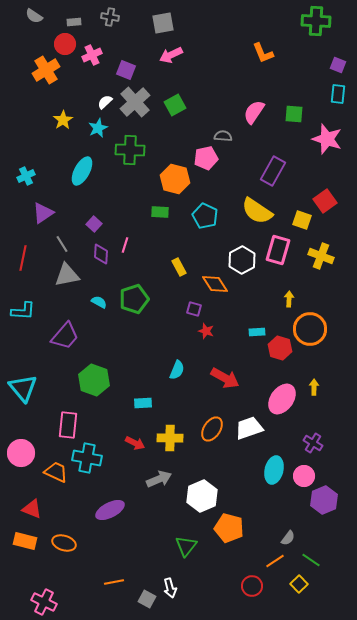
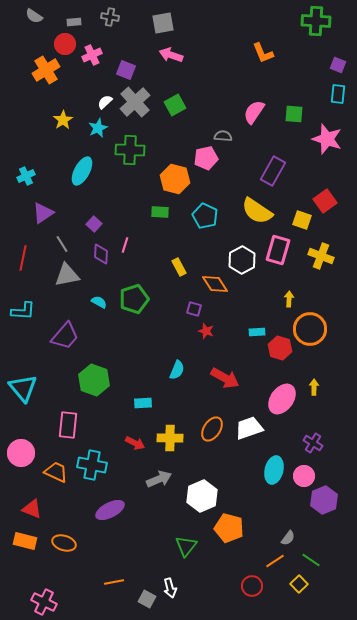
pink arrow at (171, 55): rotated 45 degrees clockwise
cyan cross at (87, 458): moved 5 px right, 7 px down
